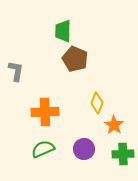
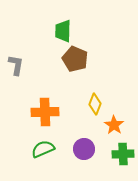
gray L-shape: moved 6 px up
yellow diamond: moved 2 px left, 1 px down
